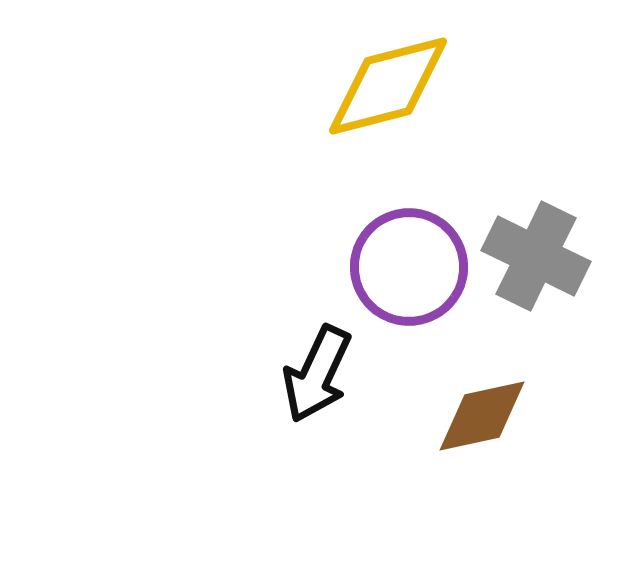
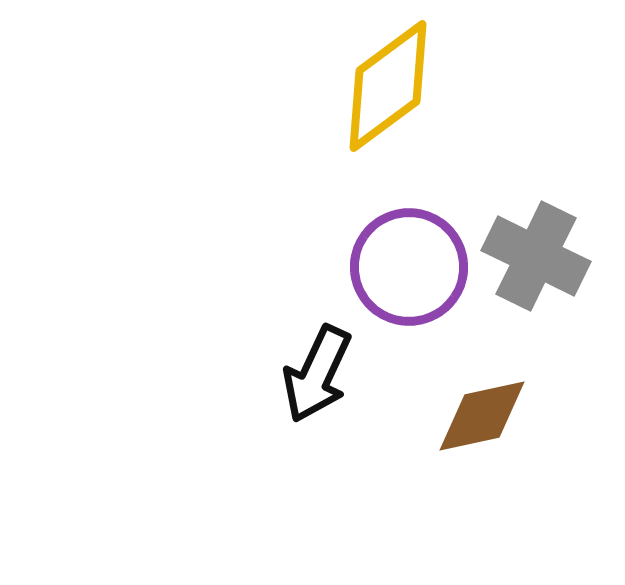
yellow diamond: rotated 22 degrees counterclockwise
